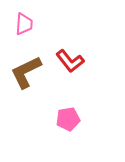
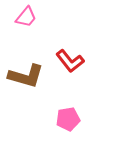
pink trapezoid: moved 2 px right, 7 px up; rotated 35 degrees clockwise
brown L-shape: moved 4 px down; rotated 138 degrees counterclockwise
